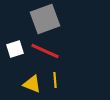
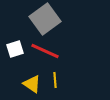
gray square: rotated 16 degrees counterclockwise
yellow triangle: rotated 12 degrees clockwise
